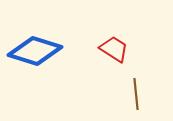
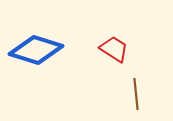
blue diamond: moved 1 px right, 1 px up
